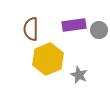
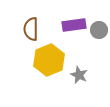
yellow hexagon: moved 1 px right, 1 px down
